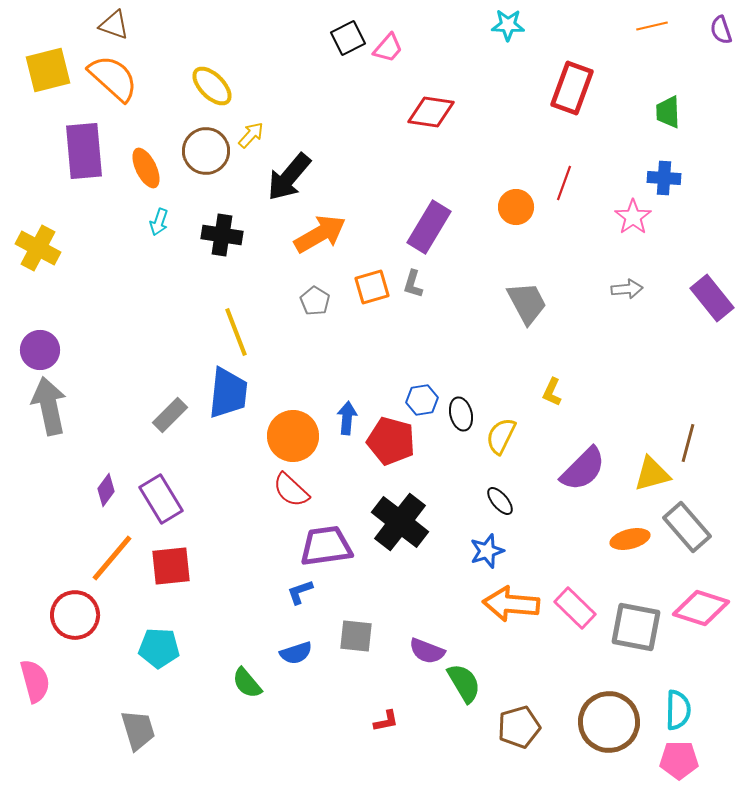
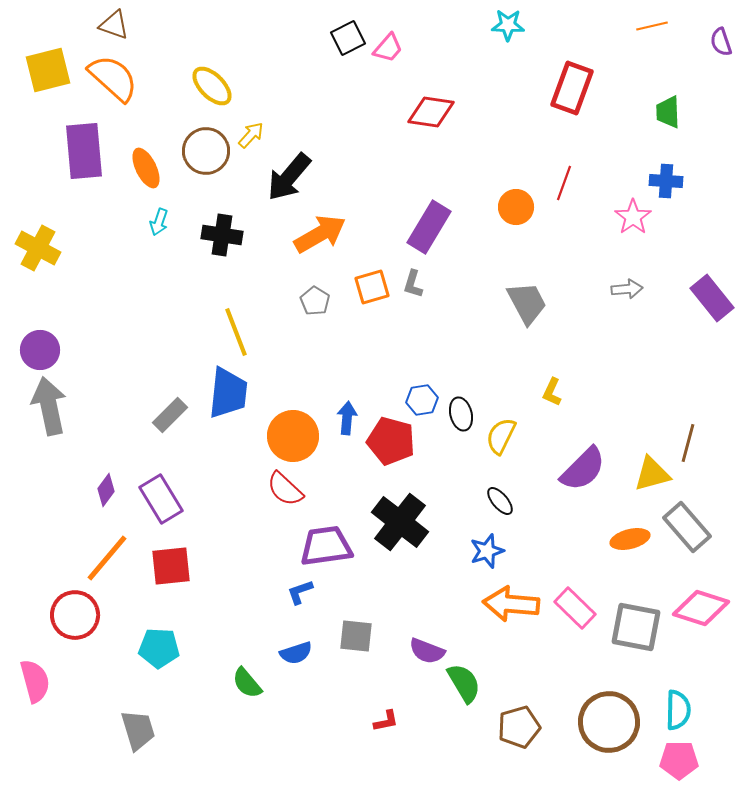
purple semicircle at (721, 30): moved 12 px down
blue cross at (664, 178): moved 2 px right, 3 px down
red semicircle at (291, 490): moved 6 px left, 1 px up
orange line at (112, 558): moved 5 px left
